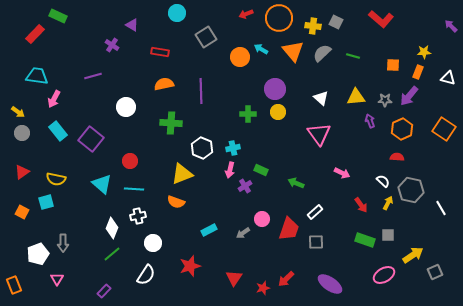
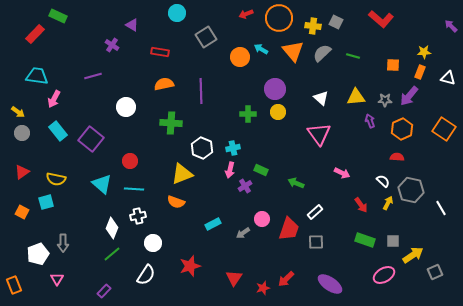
orange rectangle at (418, 72): moved 2 px right
cyan rectangle at (209, 230): moved 4 px right, 6 px up
gray square at (388, 235): moved 5 px right, 6 px down
